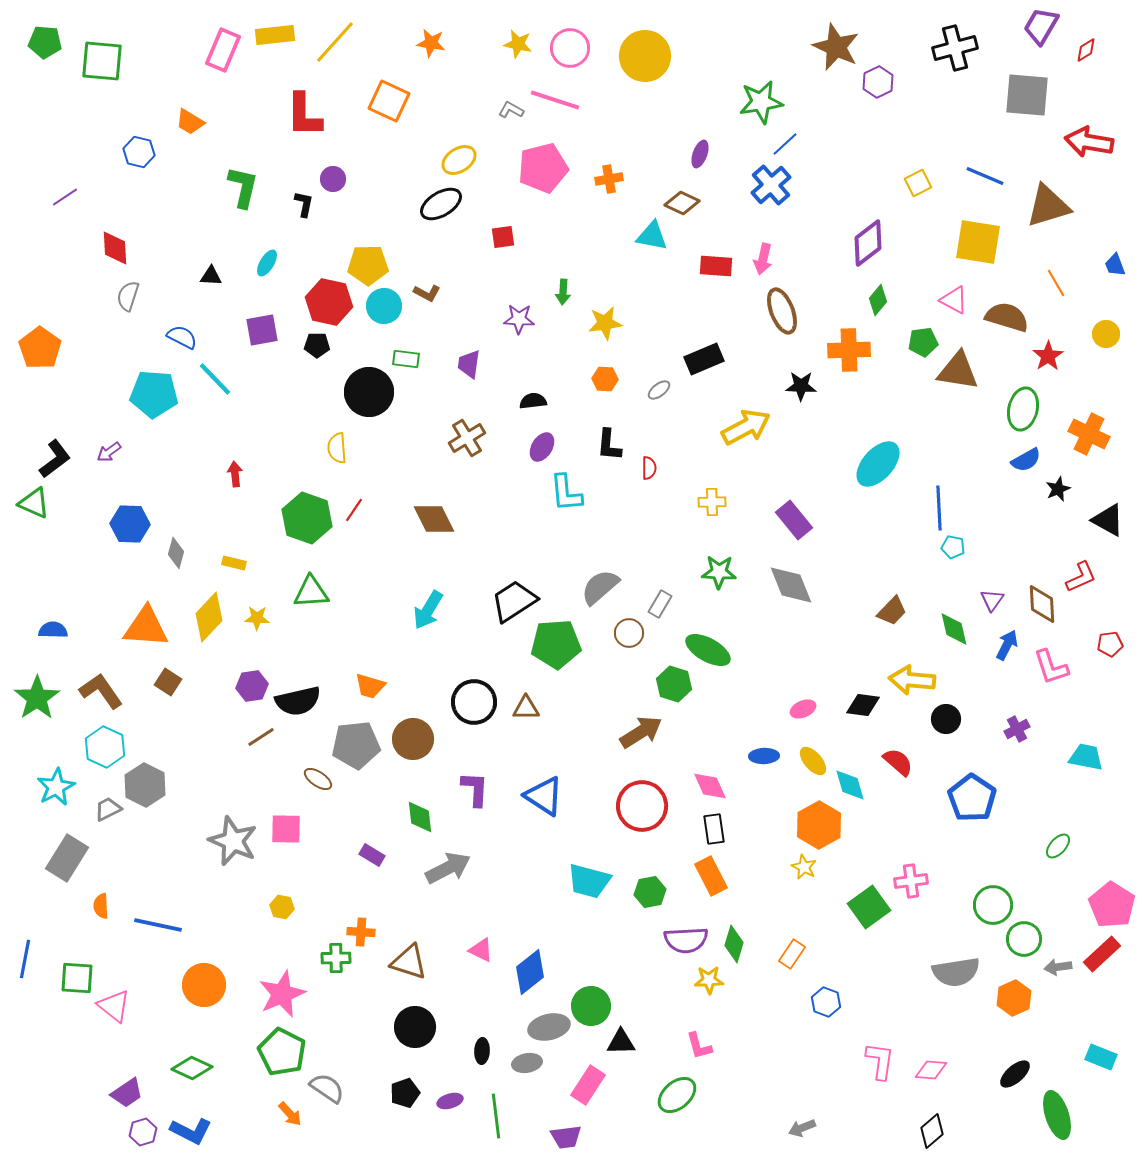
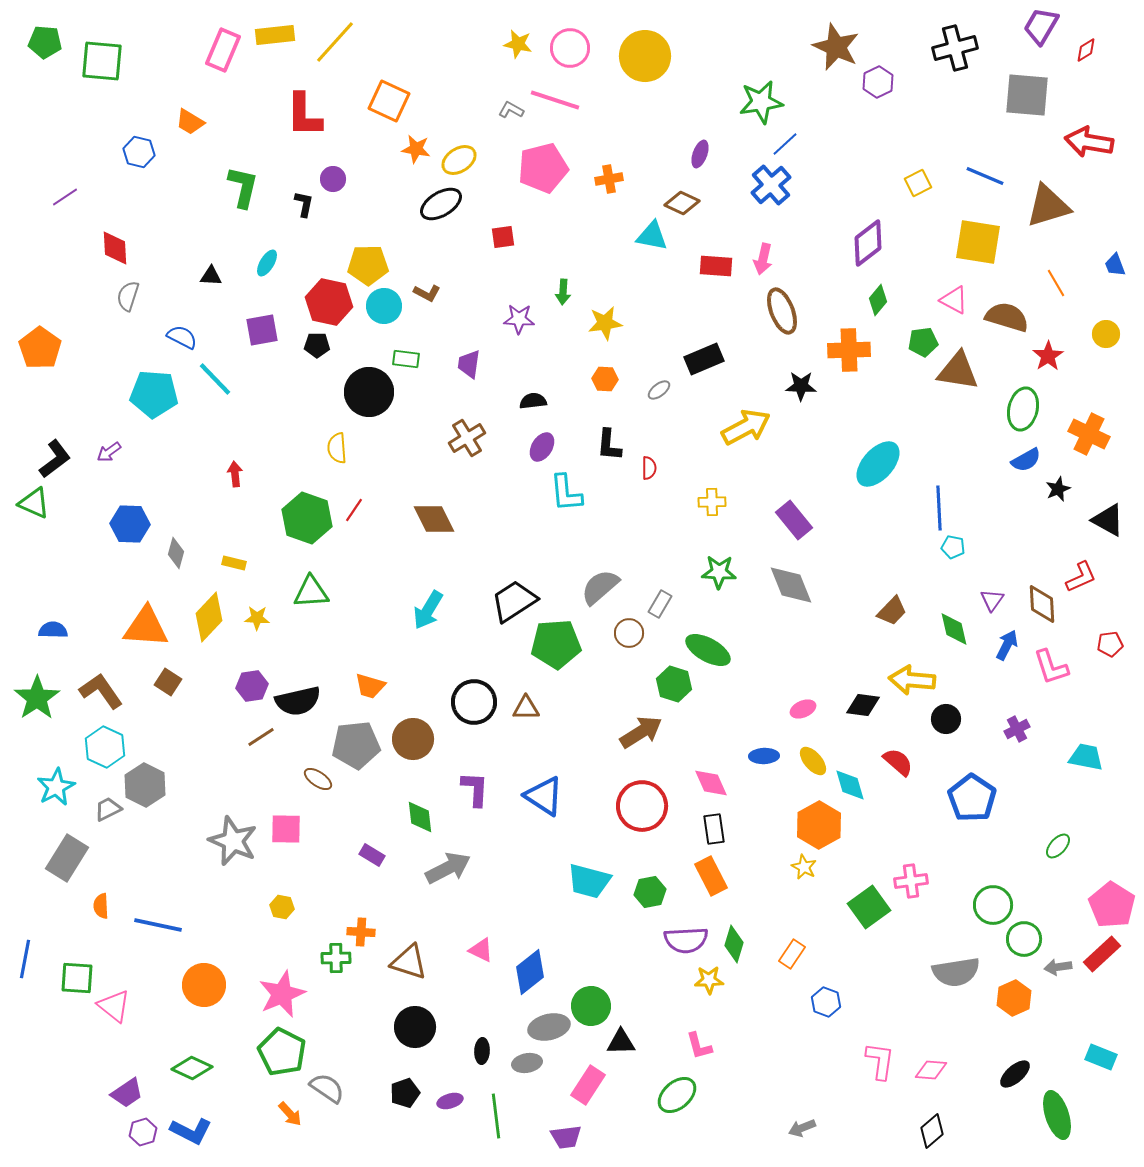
orange star at (431, 43): moved 15 px left, 106 px down
pink diamond at (710, 786): moved 1 px right, 3 px up
